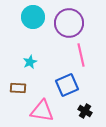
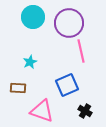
pink line: moved 4 px up
pink triangle: rotated 10 degrees clockwise
